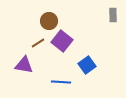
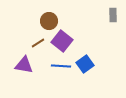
blue square: moved 2 px left, 1 px up
blue line: moved 16 px up
